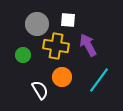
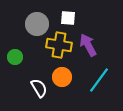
white square: moved 2 px up
yellow cross: moved 3 px right, 1 px up
green circle: moved 8 px left, 2 px down
white semicircle: moved 1 px left, 2 px up
